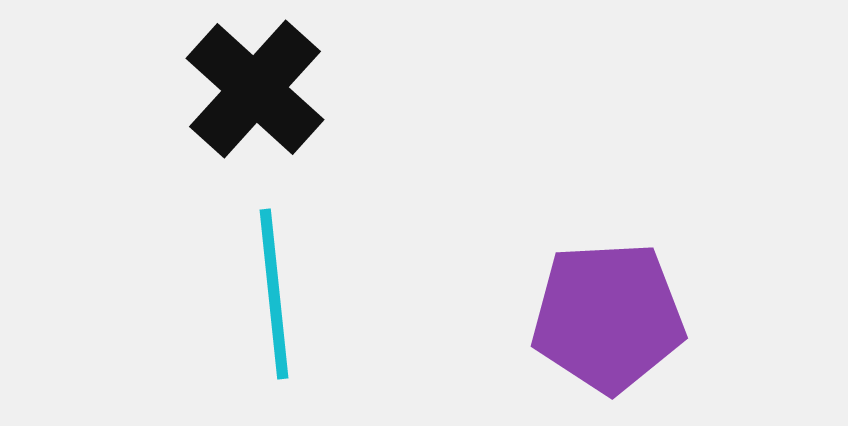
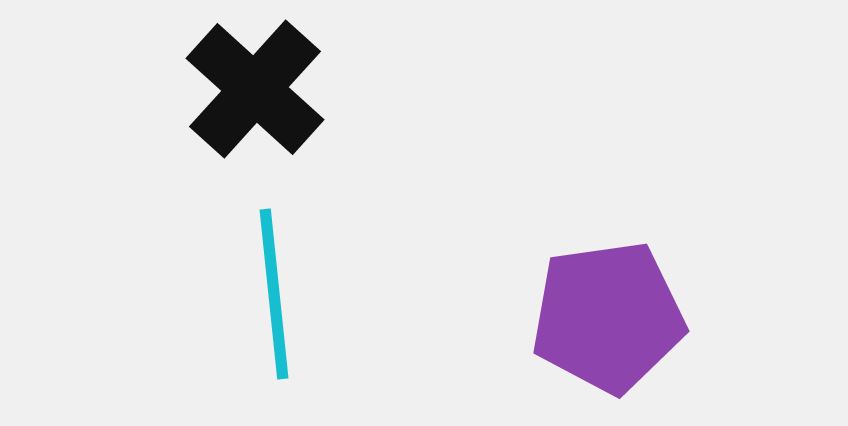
purple pentagon: rotated 5 degrees counterclockwise
